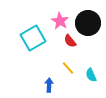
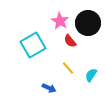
cyan square: moved 7 px down
cyan semicircle: rotated 56 degrees clockwise
blue arrow: moved 3 px down; rotated 112 degrees clockwise
